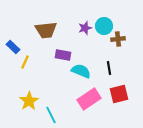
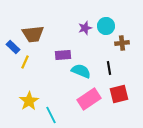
cyan circle: moved 2 px right
brown trapezoid: moved 13 px left, 4 px down
brown cross: moved 4 px right, 4 px down
purple rectangle: rotated 14 degrees counterclockwise
